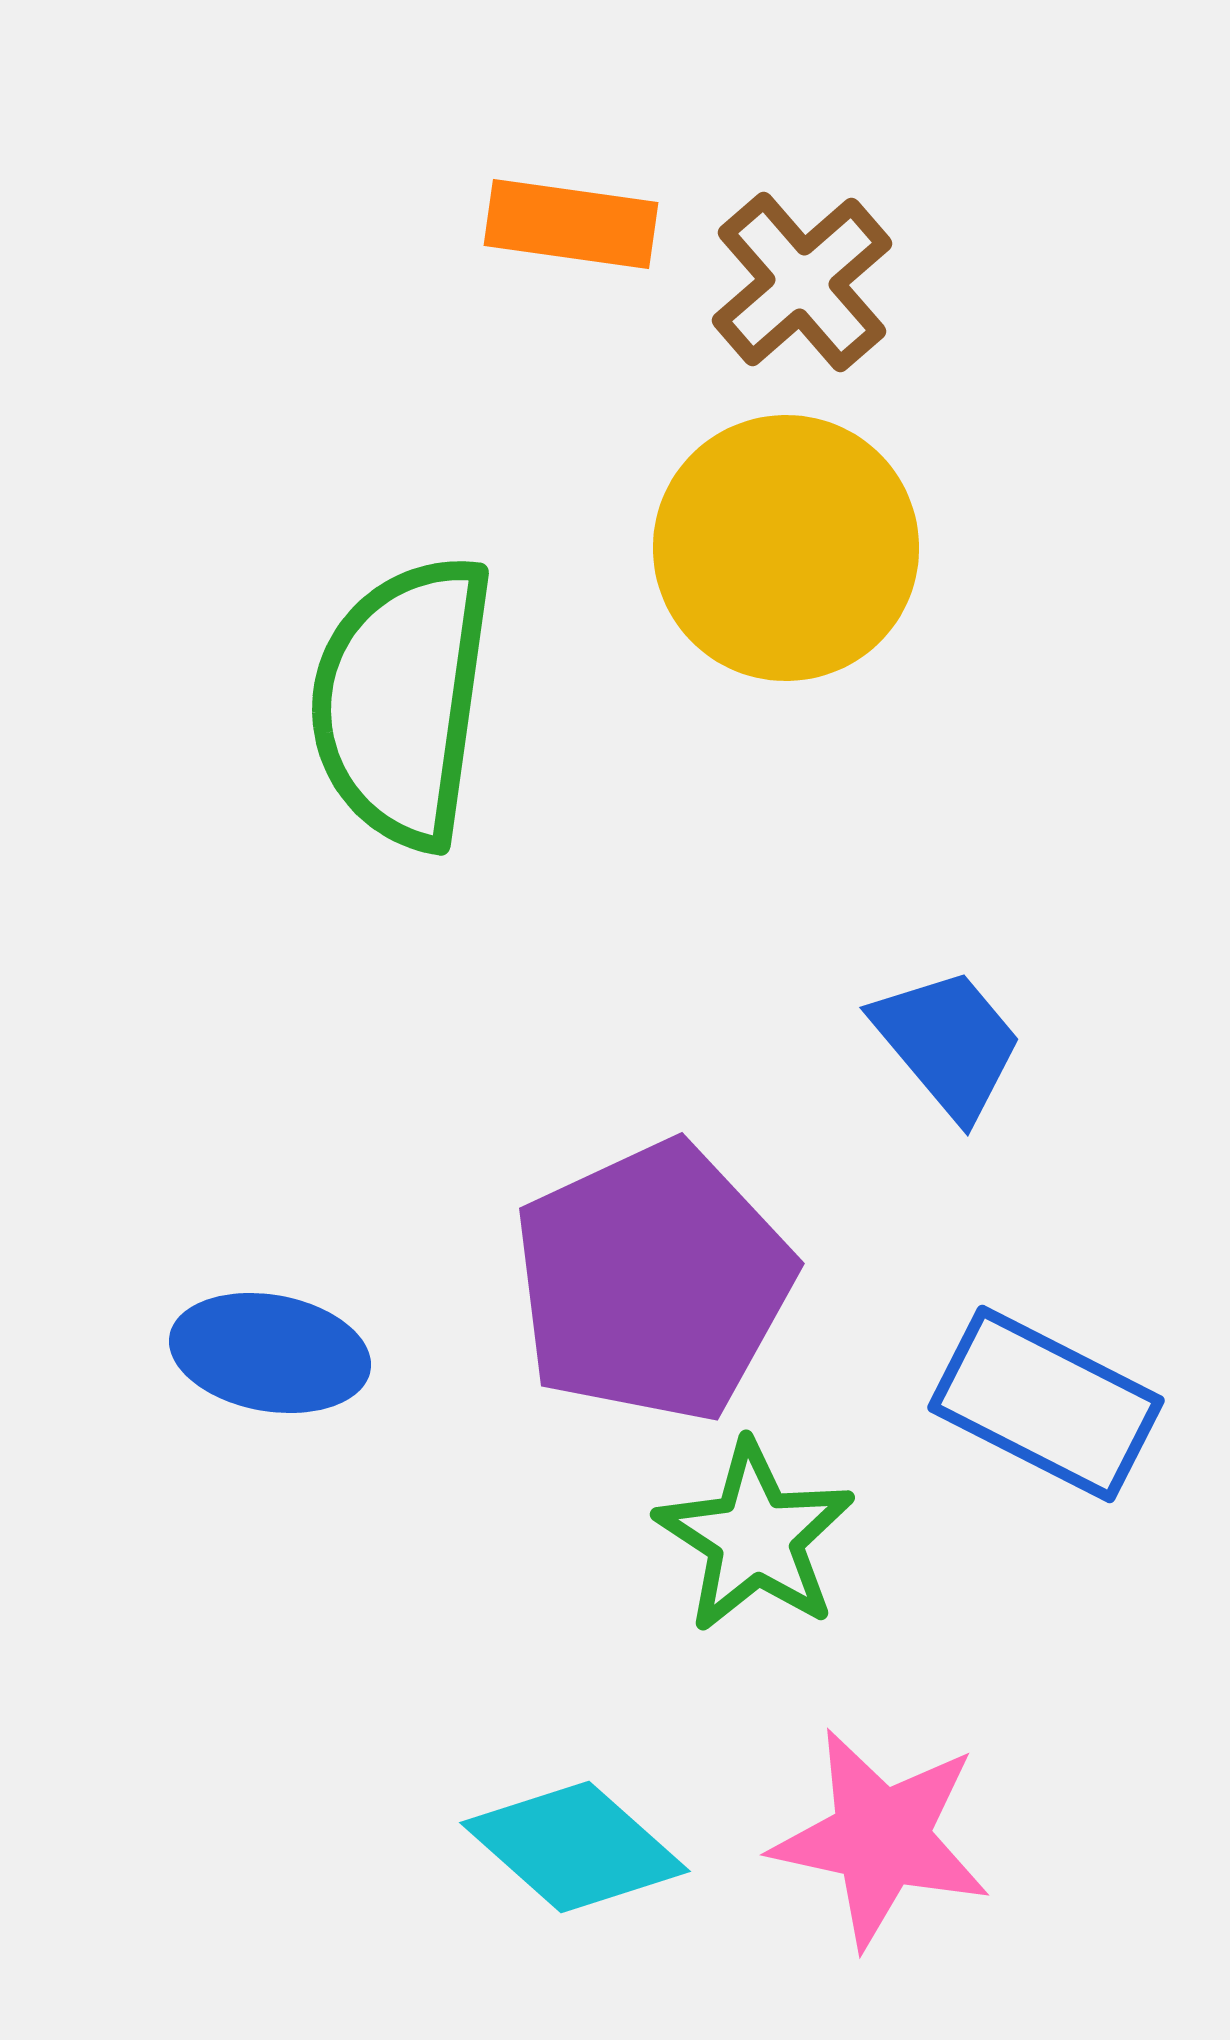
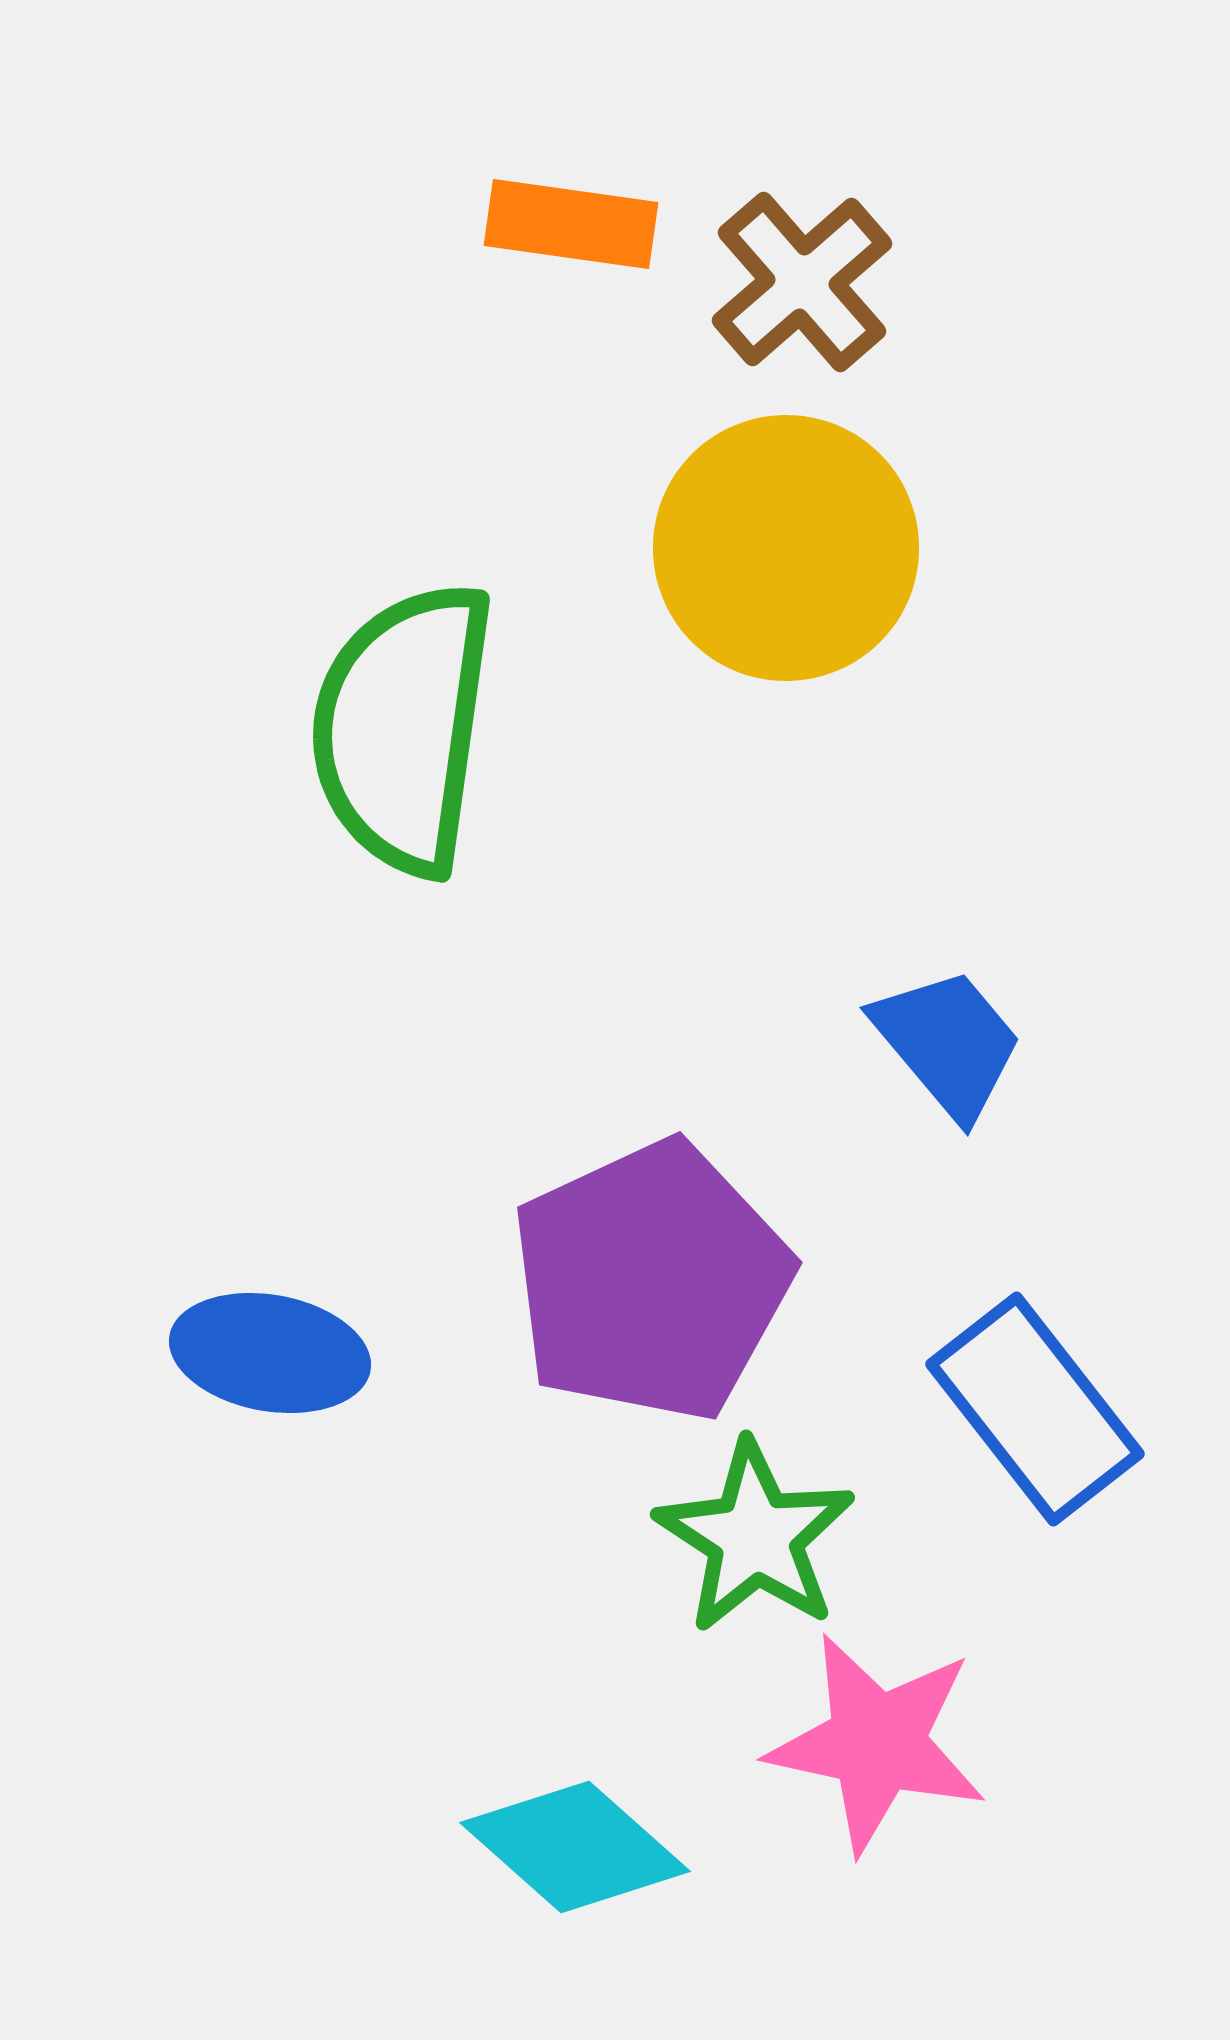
green semicircle: moved 1 px right, 27 px down
purple pentagon: moved 2 px left, 1 px up
blue rectangle: moved 11 px left, 5 px down; rotated 25 degrees clockwise
pink star: moved 4 px left, 95 px up
